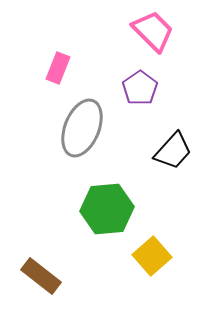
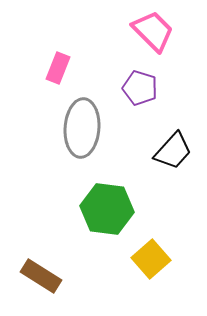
purple pentagon: rotated 20 degrees counterclockwise
gray ellipse: rotated 18 degrees counterclockwise
green hexagon: rotated 12 degrees clockwise
yellow square: moved 1 px left, 3 px down
brown rectangle: rotated 6 degrees counterclockwise
